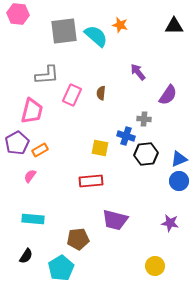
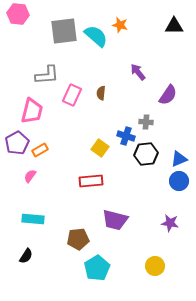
gray cross: moved 2 px right, 3 px down
yellow square: rotated 24 degrees clockwise
cyan pentagon: moved 36 px right
